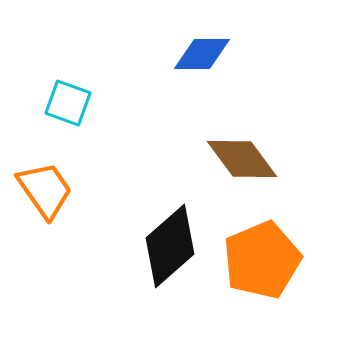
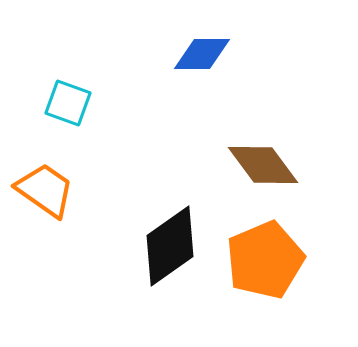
brown diamond: moved 21 px right, 6 px down
orange trapezoid: rotated 20 degrees counterclockwise
black diamond: rotated 6 degrees clockwise
orange pentagon: moved 3 px right
